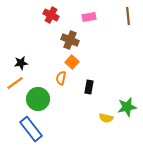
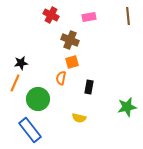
orange square: rotated 32 degrees clockwise
orange line: rotated 30 degrees counterclockwise
yellow semicircle: moved 27 px left
blue rectangle: moved 1 px left, 1 px down
